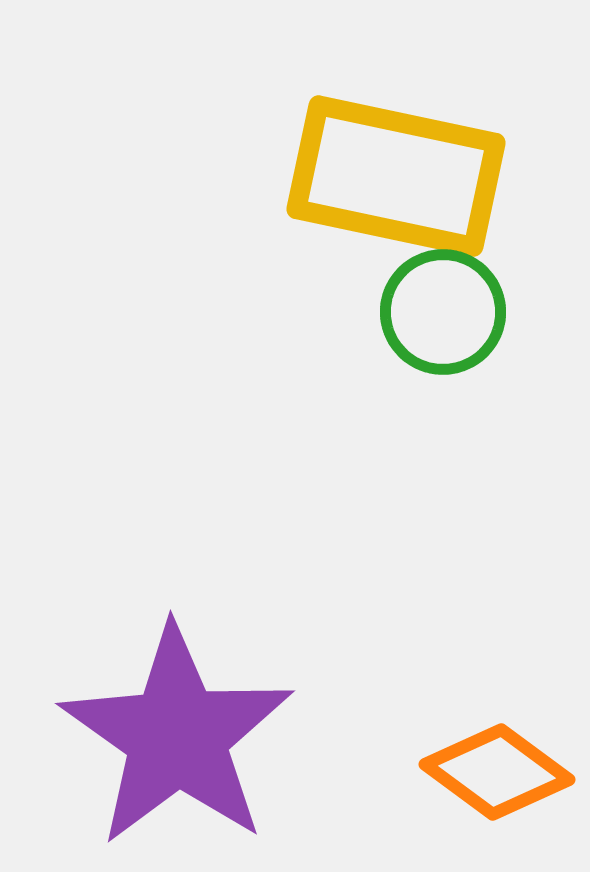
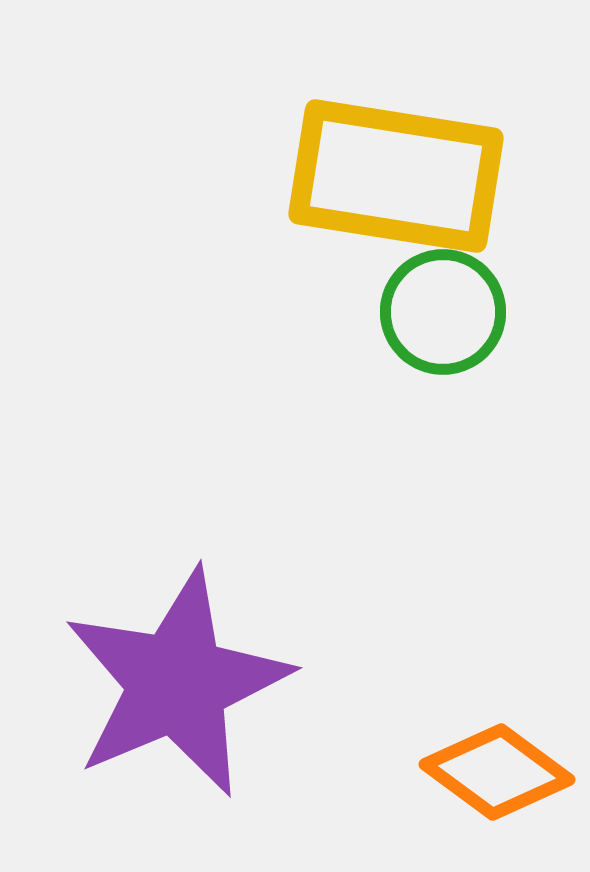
yellow rectangle: rotated 3 degrees counterclockwise
purple star: moved 53 px up; rotated 14 degrees clockwise
